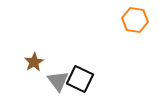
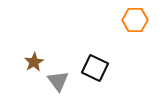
orange hexagon: rotated 10 degrees counterclockwise
black square: moved 15 px right, 11 px up
